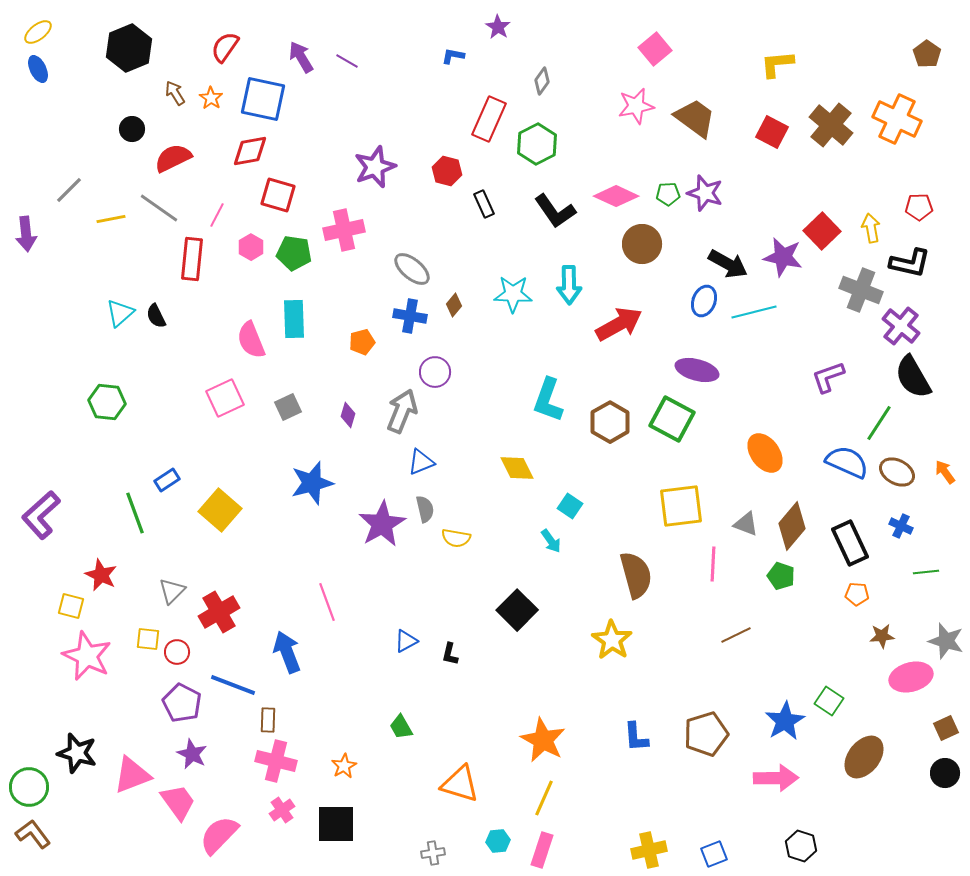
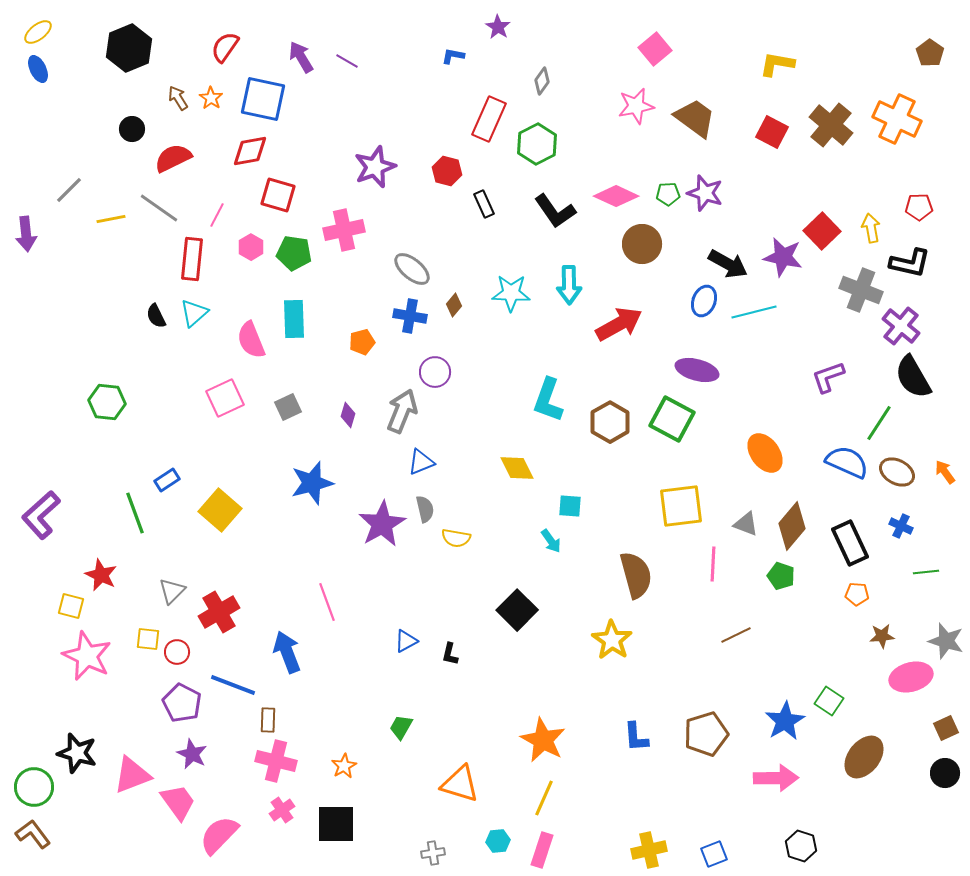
brown pentagon at (927, 54): moved 3 px right, 1 px up
yellow L-shape at (777, 64): rotated 15 degrees clockwise
brown arrow at (175, 93): moved 3 px right, 5 px down
cyan star at (513, 294): moved 2 px left, 1 px up
cyan triangle at (120, 313): moved 74 px right
cyan square at (570, 506): rotated 30 degrees counterclockwise
green trapezoid at (401, 727): rotated 60 degrees clockwise
green circle at (29, 787): moved 5 px right
